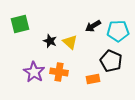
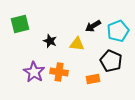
cyan pentagon: rotated 20 degrees counterclockwise
yellow triangle: moved 7 px right, 2 px down; rotated 35 degrees counterclockwise
